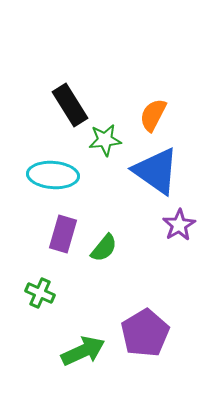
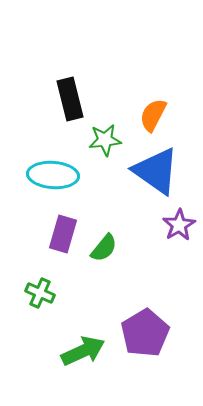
black rectangle: moved 6 px up; rotated 18 degrees clockwise
